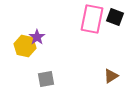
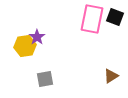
yellow hexagon: rotated 20 degrees counterclockwise
gray square: moved 1 px left
